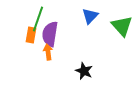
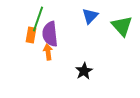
purple semicircle: rotated 15 degrees counterclockwise
black star: rotated 18 degrees clockwise
